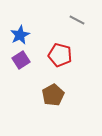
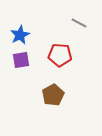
gray line: moved 2 px right, 3 px down
red pentagon: rotated 10 degrees counterclockwise
purple square: rotated 24 degrees clockwise
